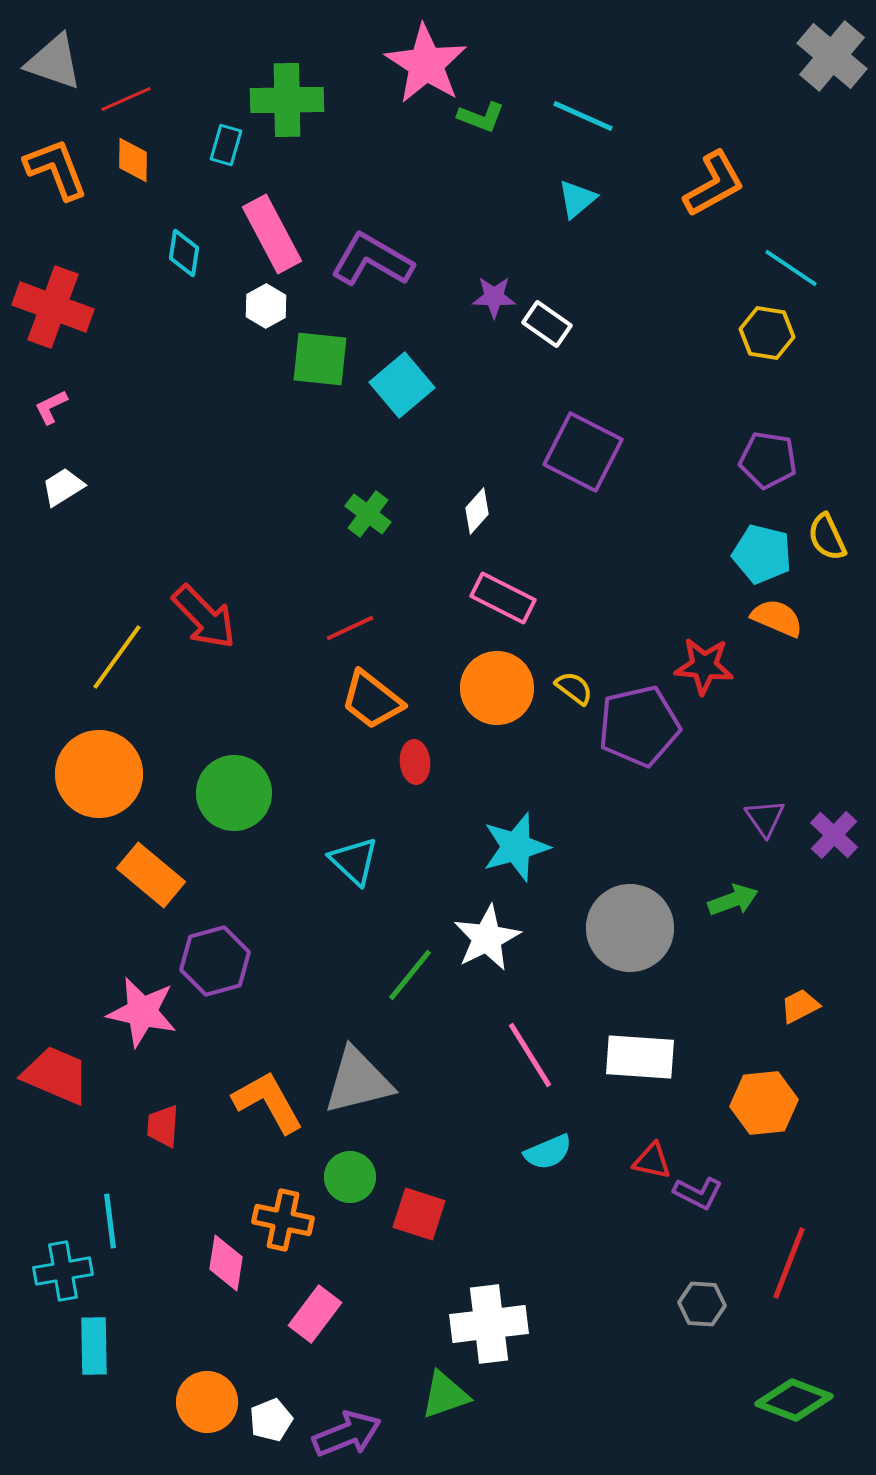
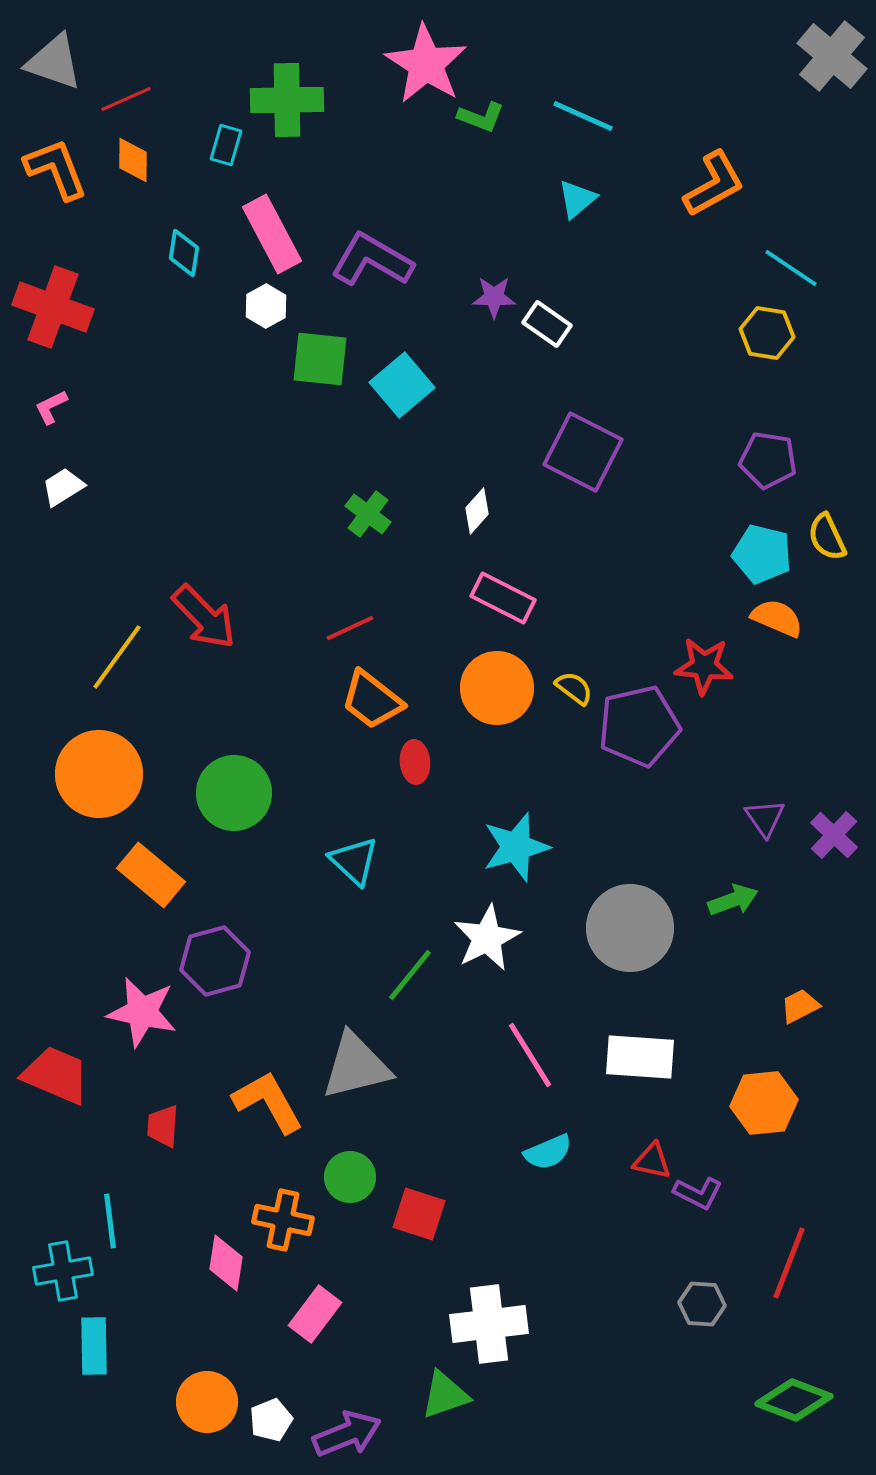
gray triangle at (358, 1081): moved 2 px left, 15 px up
